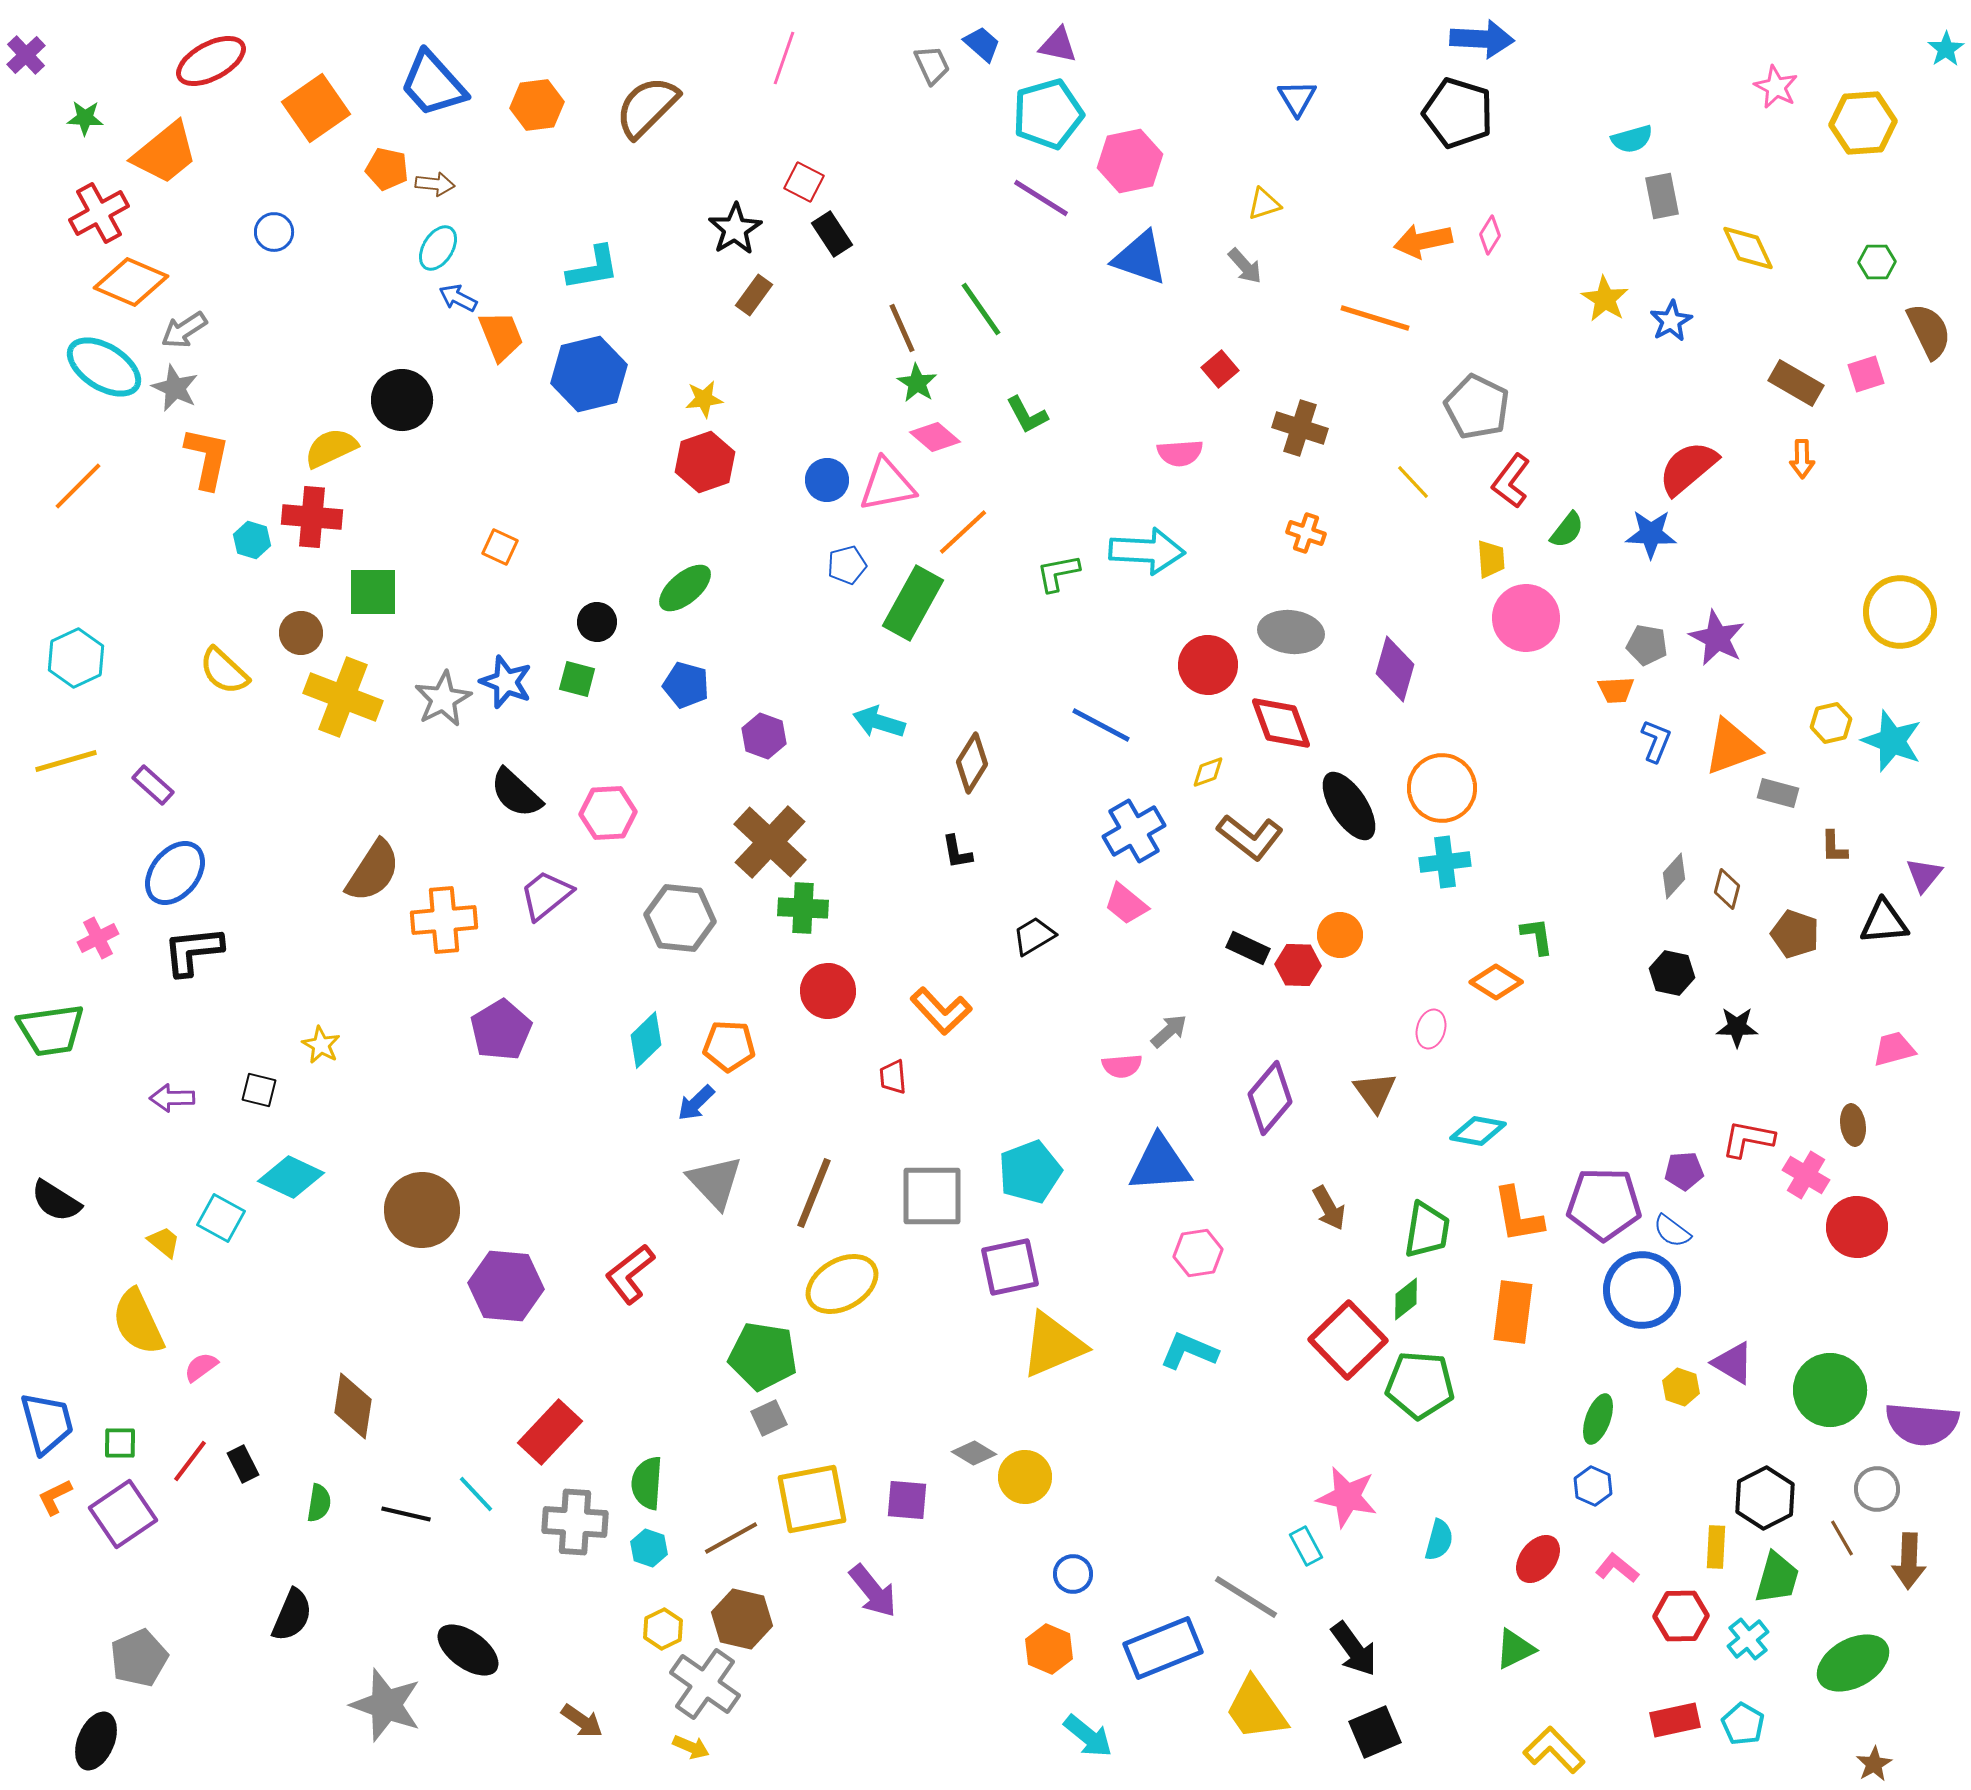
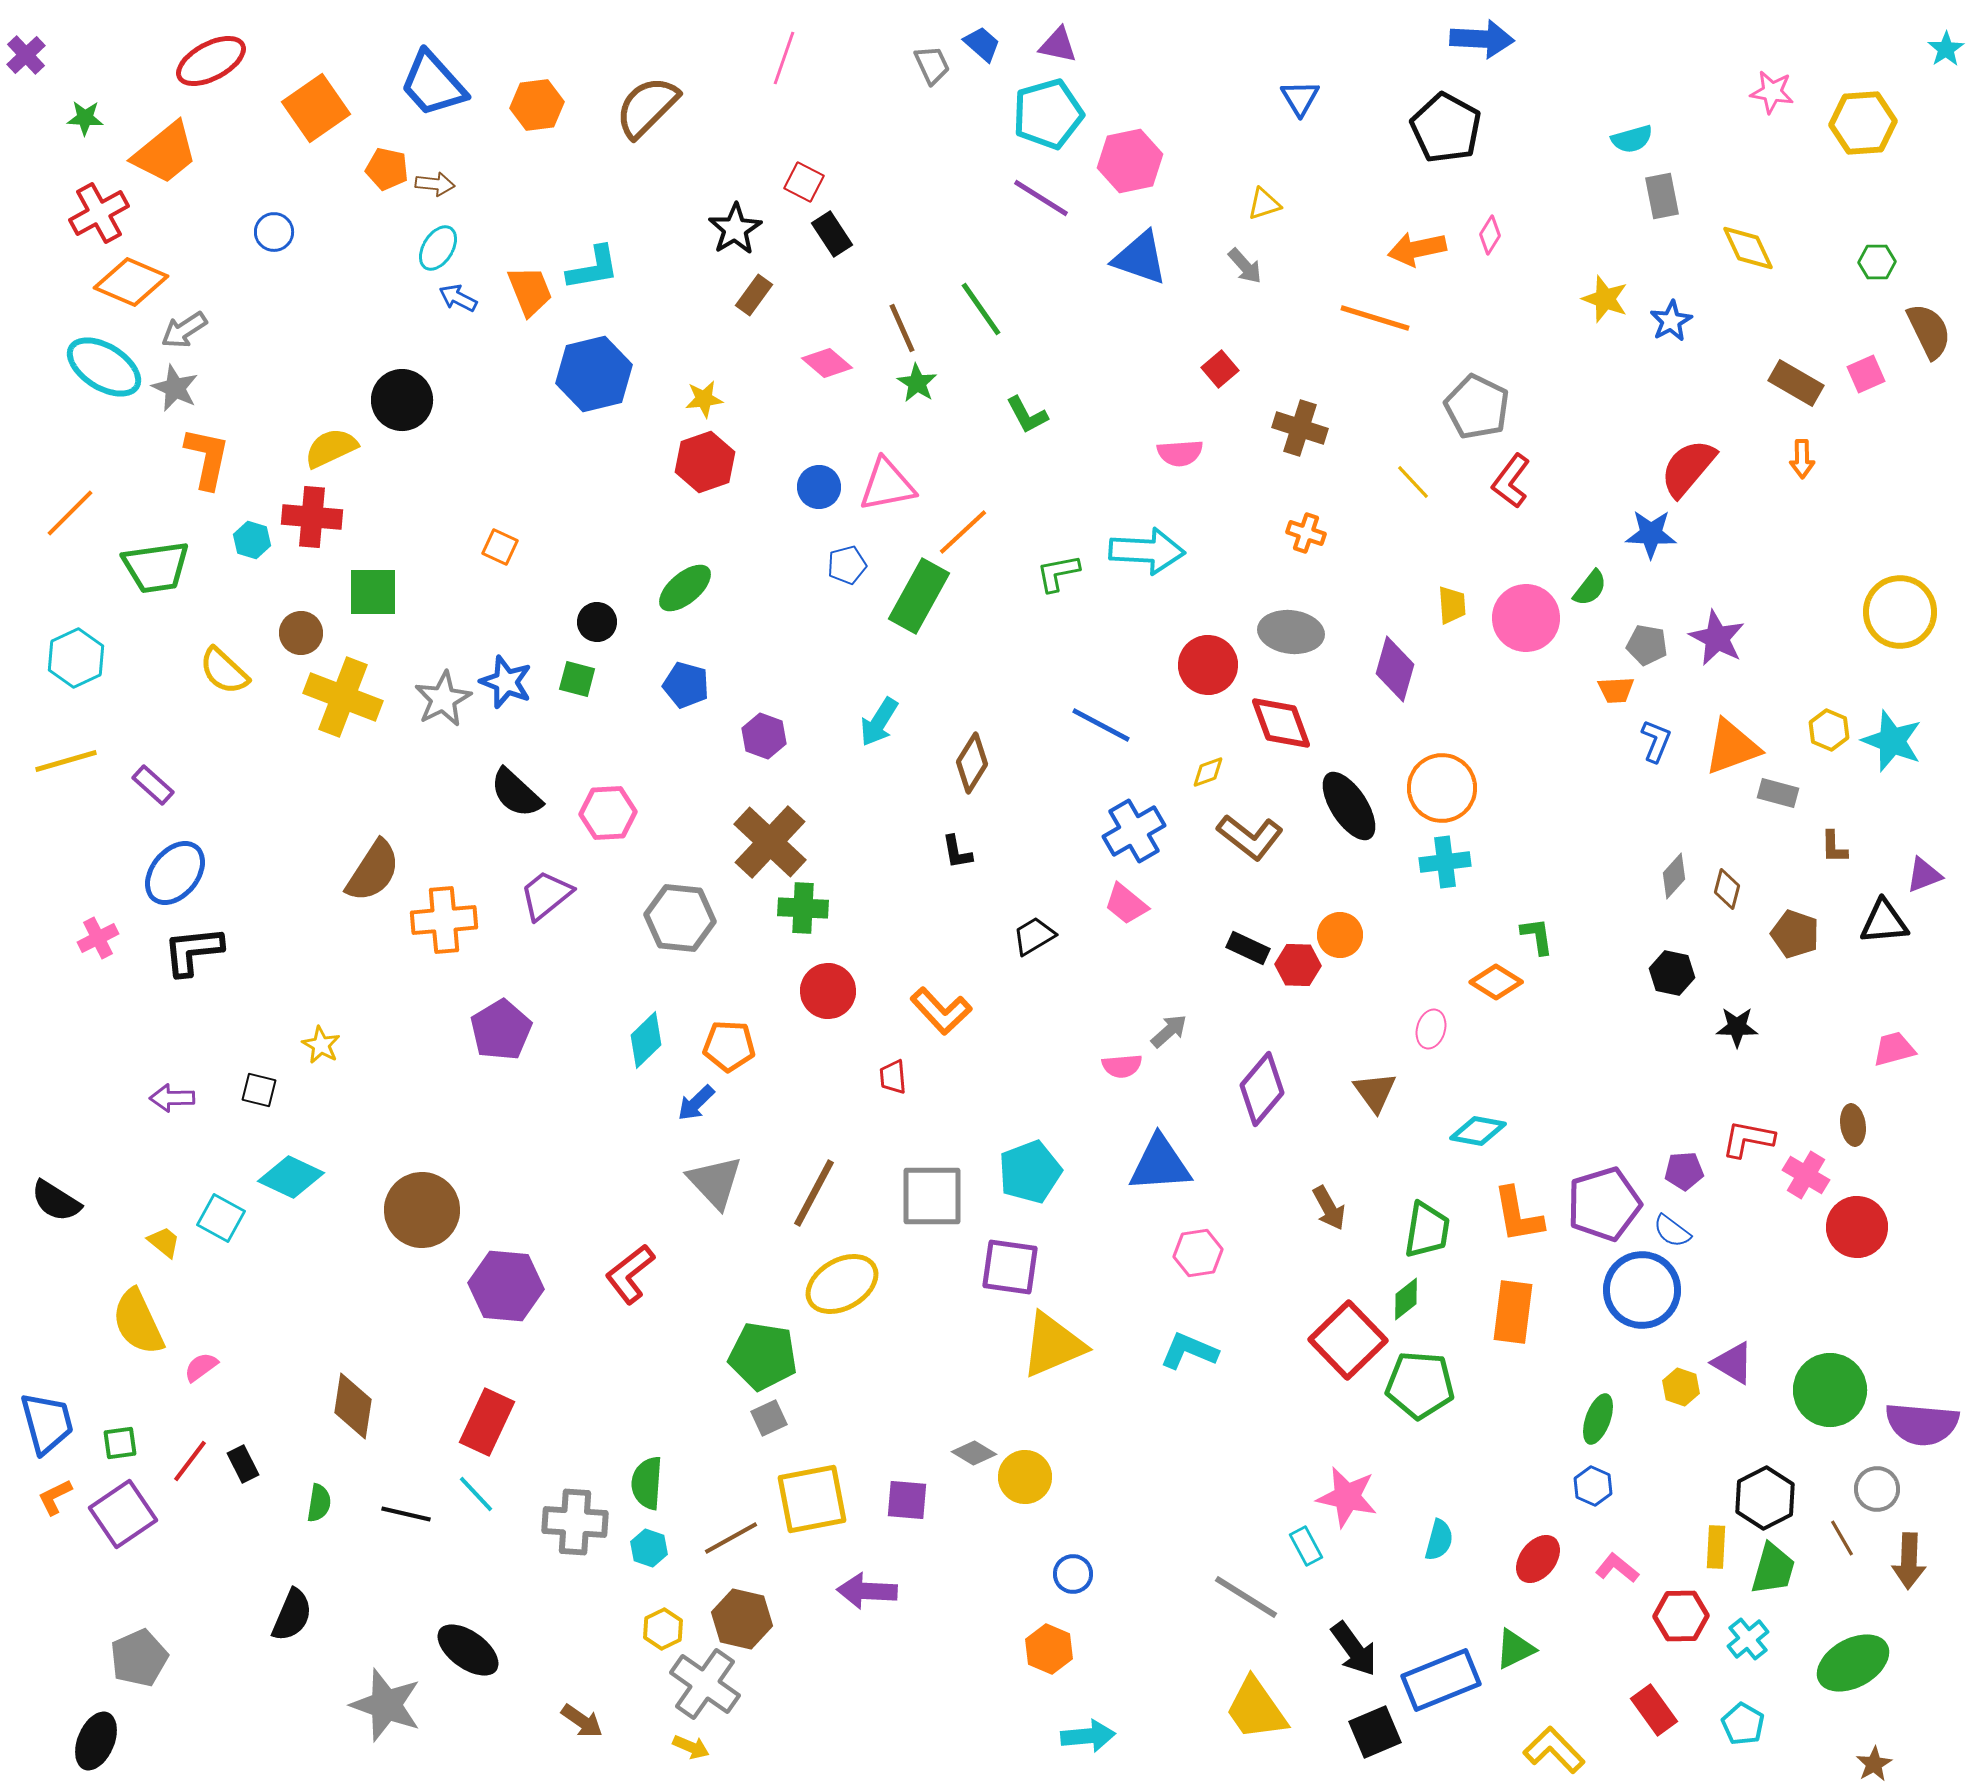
pink star at (1776, 87): moved 4 px left, 5 px down; rotated 18 degrees counterclockwise
blue triangle at (1297, 98): moved 3 px right
black pentagon at (1458, 113): moved 12 px left, 15 px down; rotated 12 degrees clockwise
orange arrow at (1423, 241): moved 6 px left, 8 px down
yellow star at (1605, 299): rotated 12 degrees counterclockwise
orange trapezoid at (501, 336): moved 29 px right, 45 px up
blue hexagon at (589, 374): moved 5 px right
pink square at (1866, 374): rotated 6 degrees counterclockwise
pink diamond at (935, 437): moved 108 px left, 74 px up
red semicircle at (1688, 468): rotated 10 degrees counterclockwise
blue circle at (827, 480): moved 8 px left, 7 px down
orange line at (78, 486): moved 8 px left, 27 px down
green semicircle at (1567, 530): moved 23 px right, 58 px down
yellow trapezoid at (1491, 559): moved 39 px left, 46 px down
green rectangle at (913, 603): moved 6 px right, 7 px up
cyan arrow at (879, 722): rotated 75 degrees counterclockwise
yellow hexagon at (1831, 723): moved 2 px left, 7 px down; rotated 24 degrees counterclockwise
purple triangle at (1924, 875): rotated 30 degrees clockwise
green trapezoid at (51, 1030): moved 105 px right, 463 px up
purple diamond at (1270, 1098): moved 8 px left, 9 px up
brown line at (814, 1193): rotated 6 degrees clockwise
purple pentagon at (1604, 1204): rotated 18 degrees counterclockwise
purple square at (1010, 1267): rotated 20 degrees clockwise
red rectangle at (550, 1432): moved 63 px left, 10 px up; rotated 18 degrees counterclockwise
green square at (120, 1443): rotated 9 degrees counterclockwise
green trapezoid at (1777, 1578): moved 4 px left, 9 px up
purple arrow at (873, 1591): moved 6 px left; rotated 132 degrees clockwise
blue rectangle at (1163, 1648): moved 278 px right, 32 px down
red rectangle at (1675, 1720): moved 21 px left, 10 px up; rotated 66 degrees clockwise
cyan arrow at (1088, 1736): rotated 44 degrees counterclockwise
